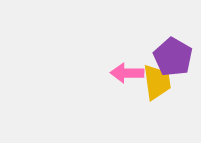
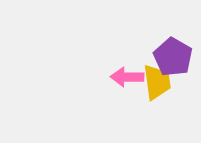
pink arrow: moved 4 px down
